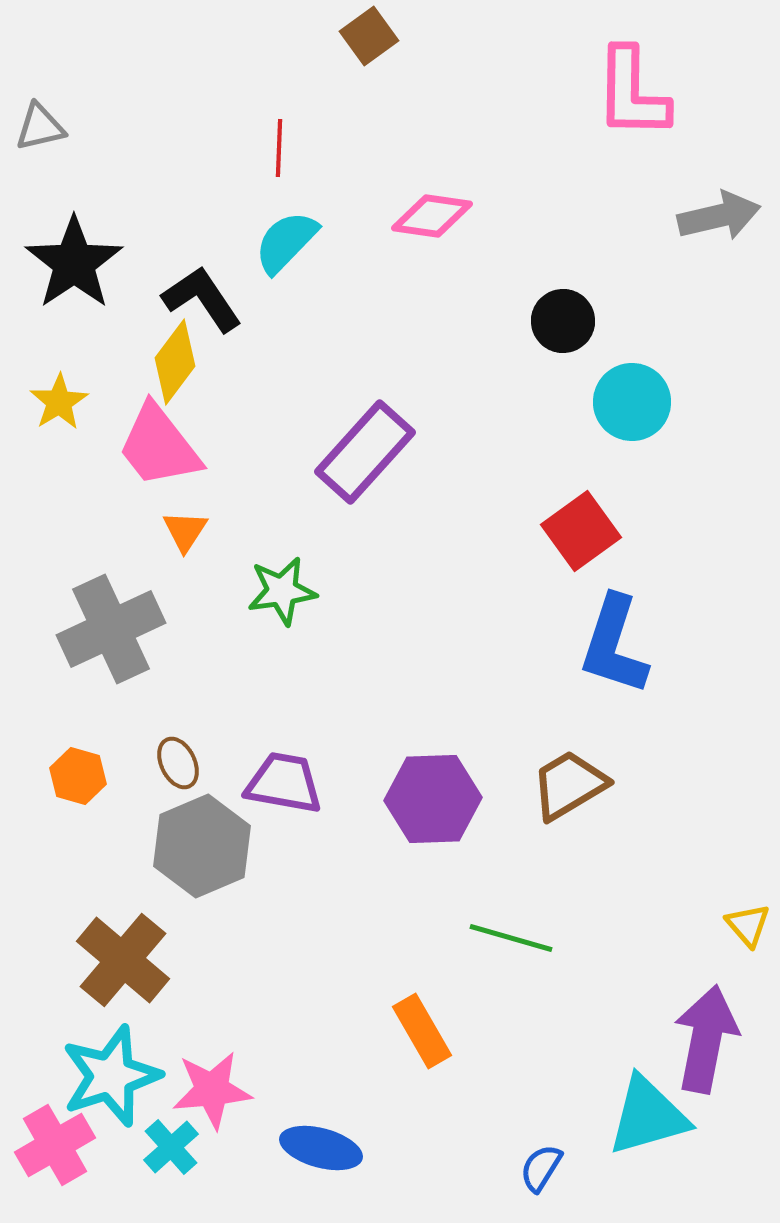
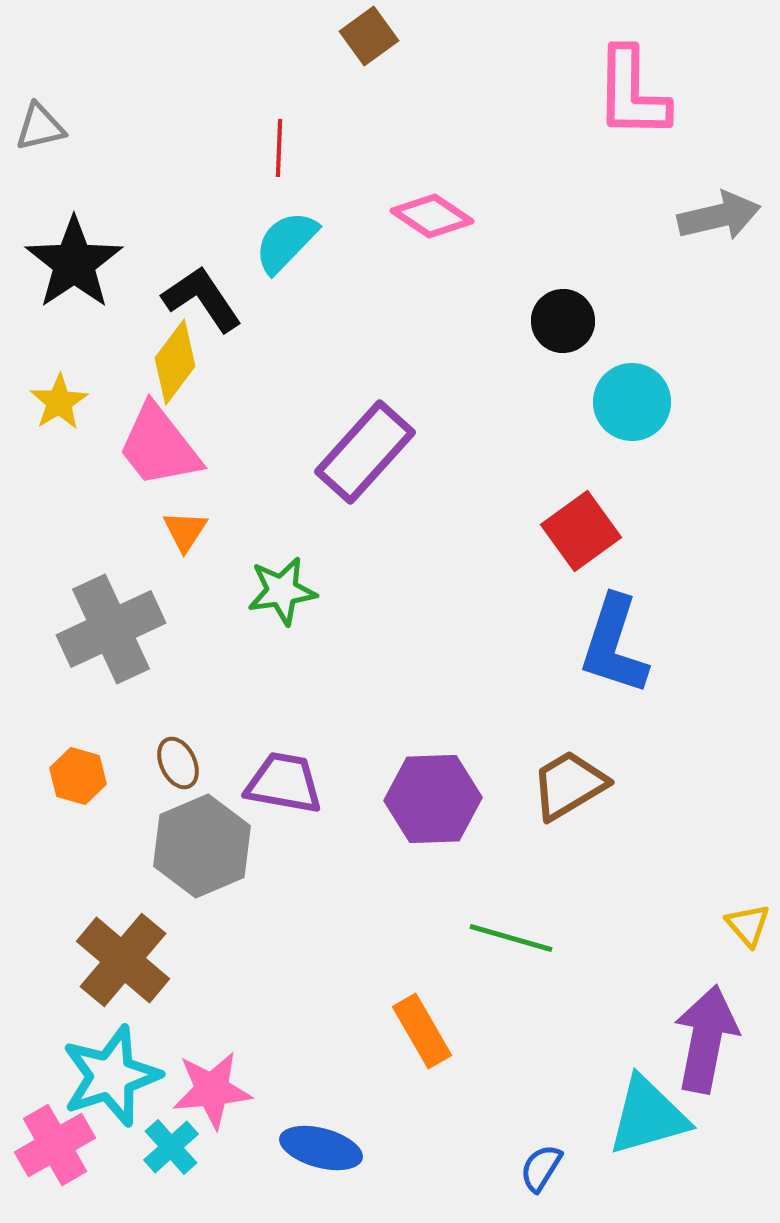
pink diamond: rotated 26 degrees clockwise
